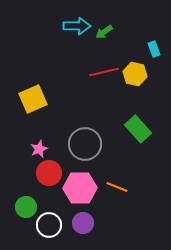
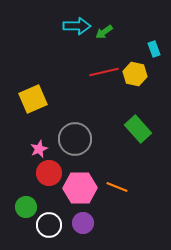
gray circle: moved 10 px left, 5 px up
